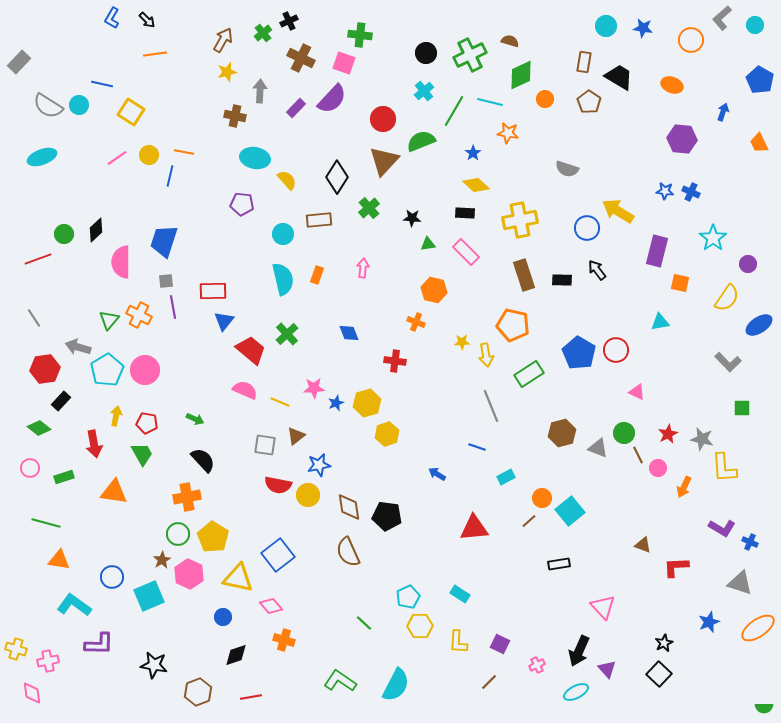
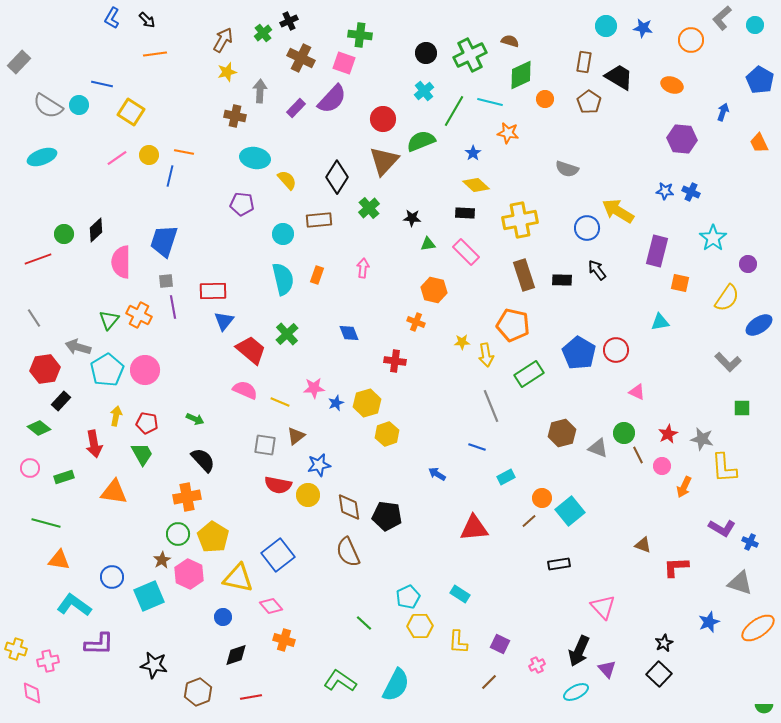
pink circle at (658, 468): moved 4 px right, 2 px up
